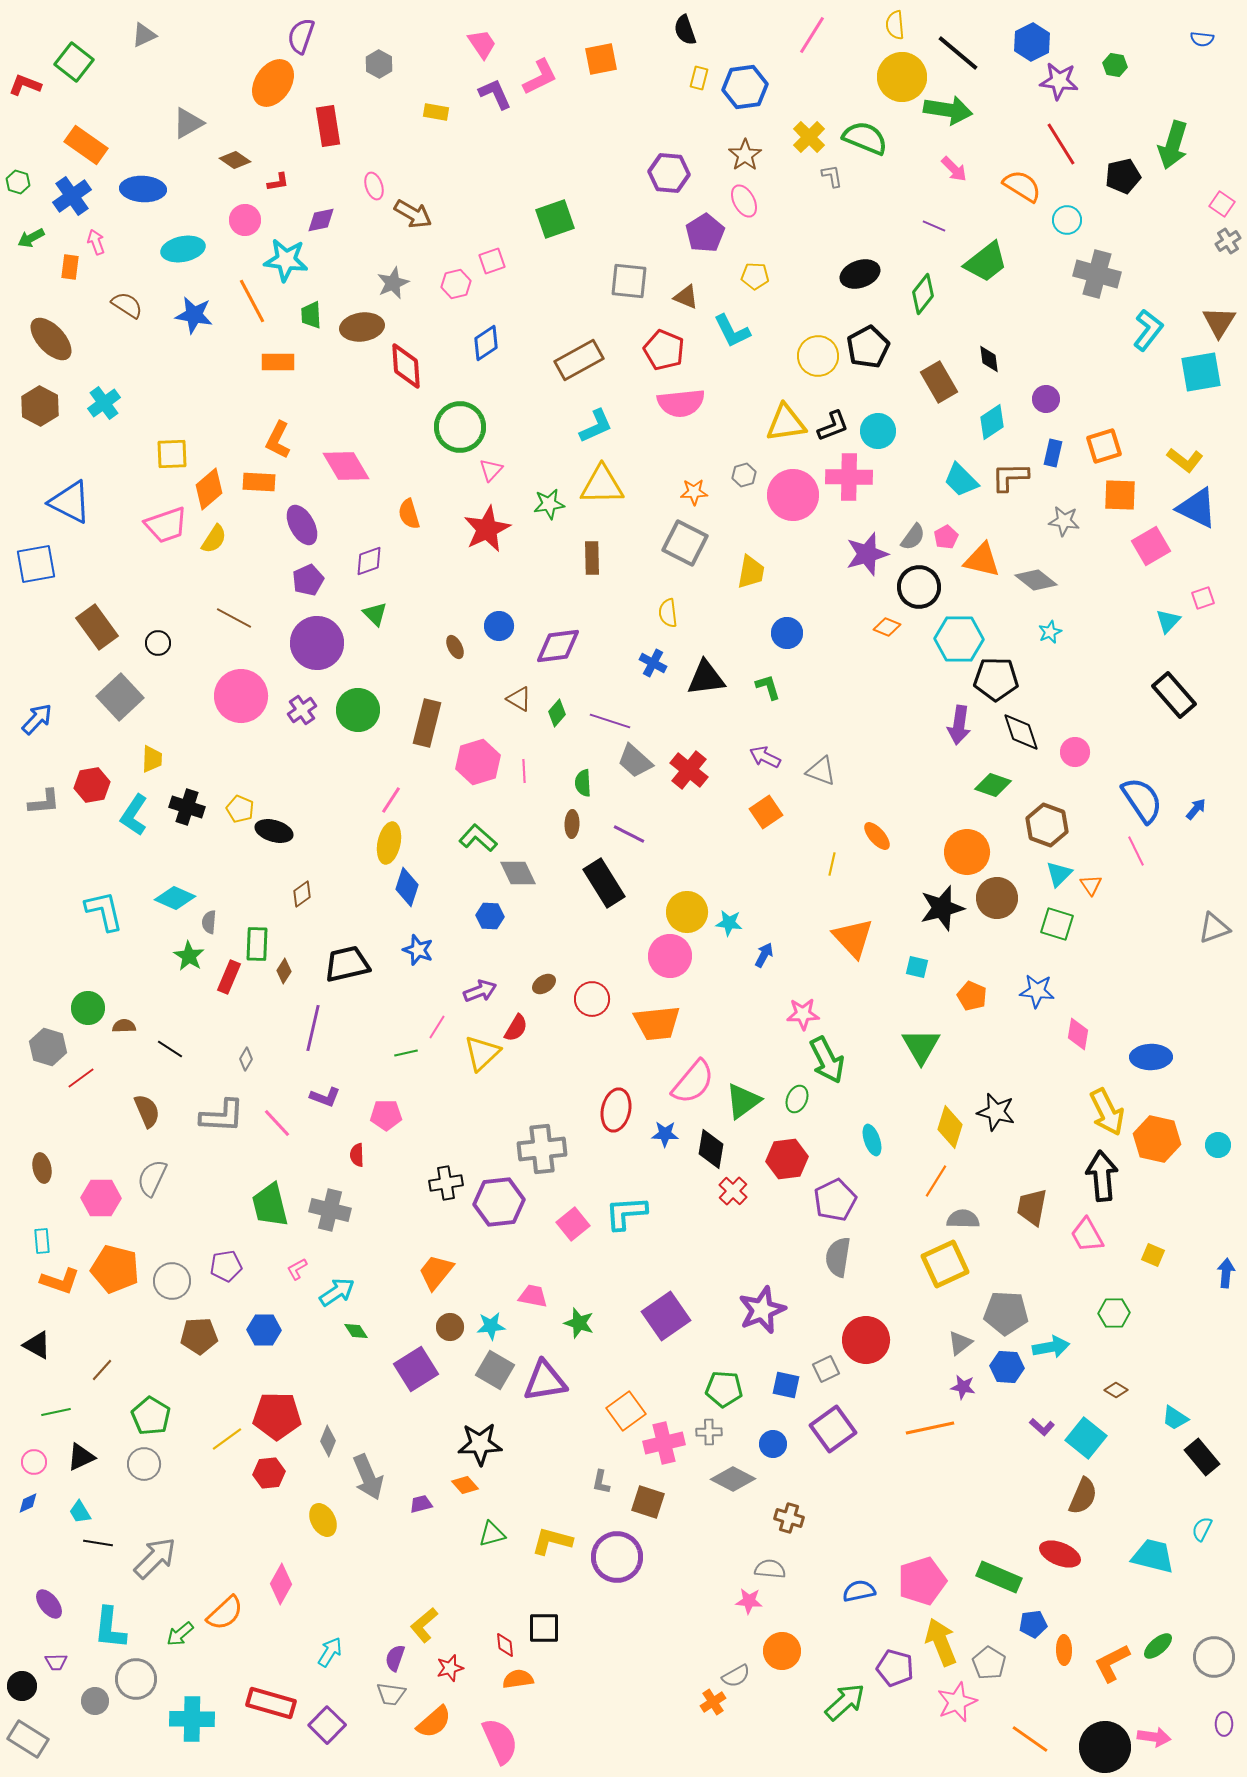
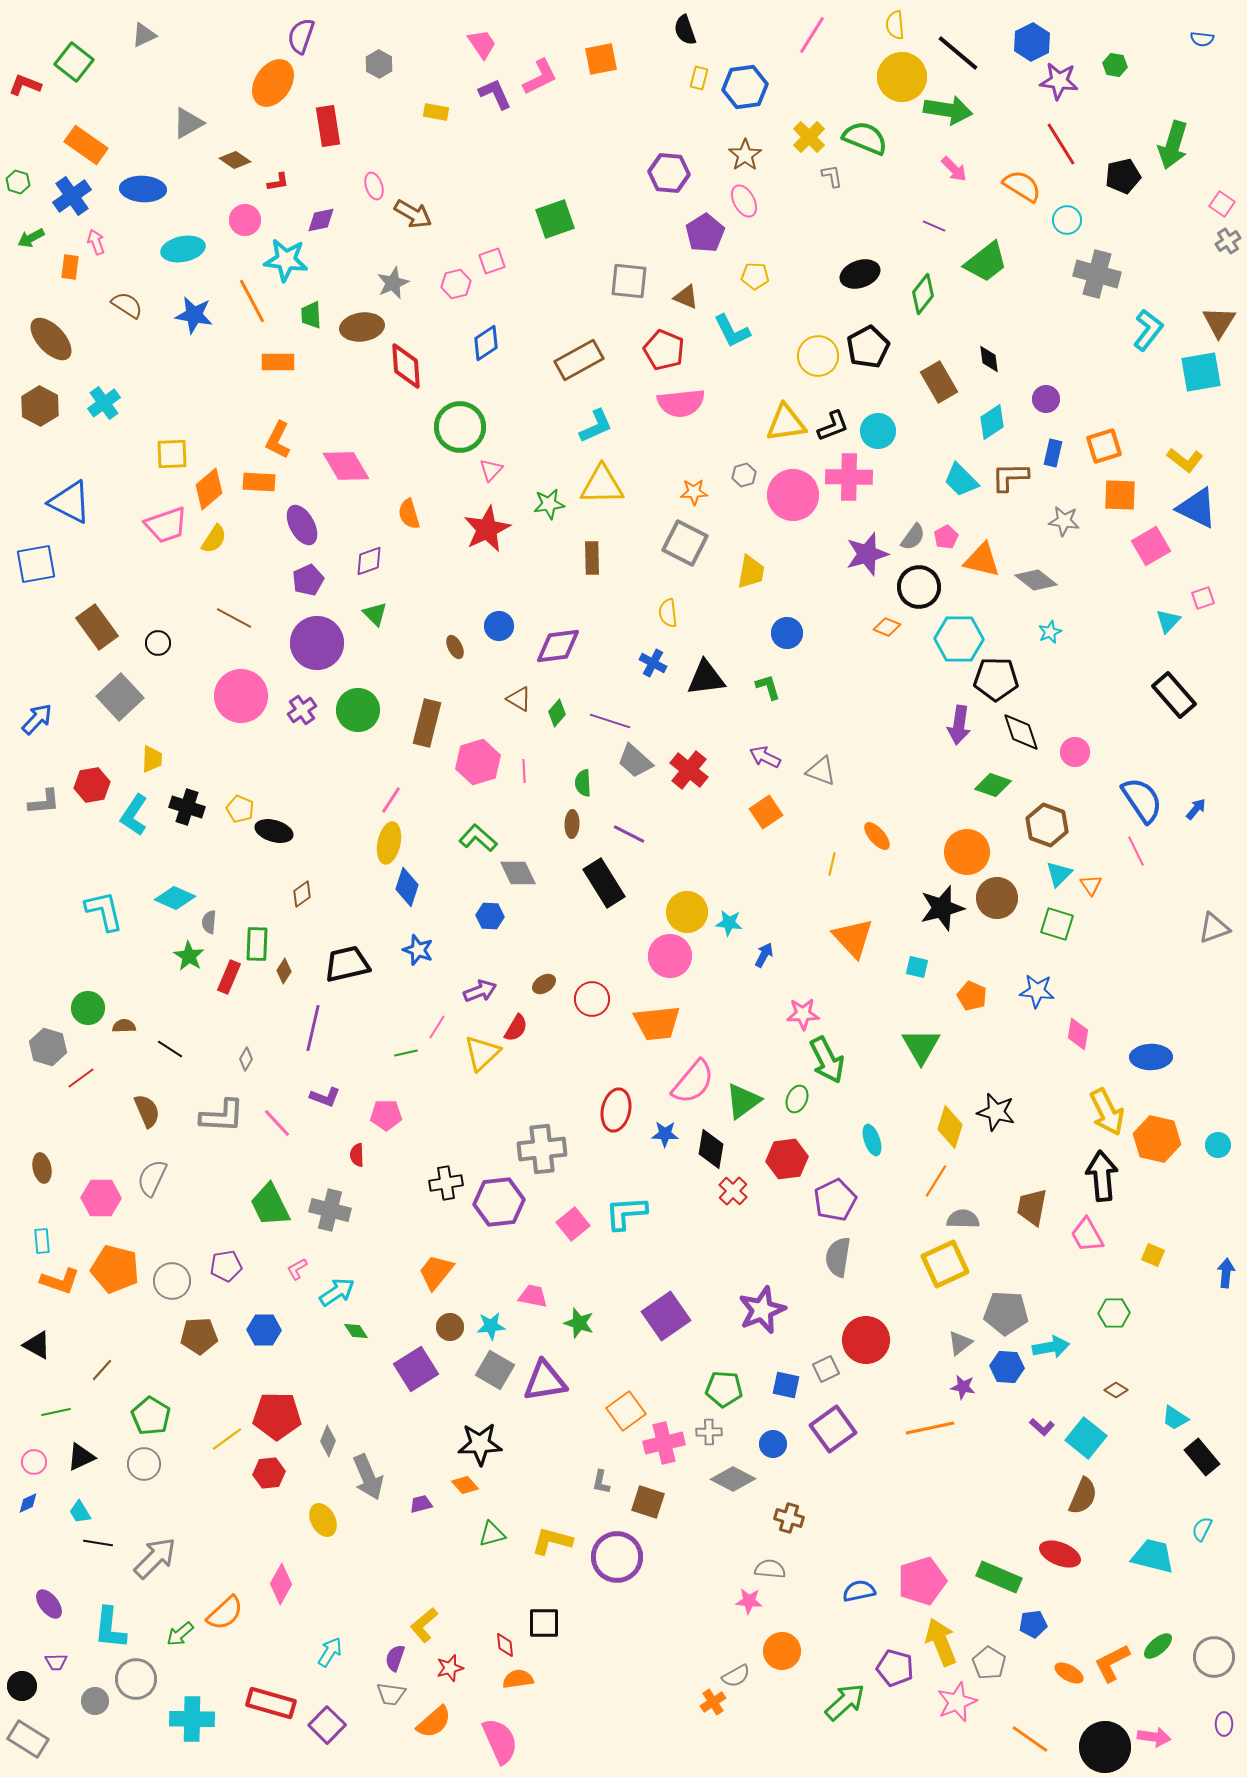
green trapezoid at (270, 1205): rotated 12 degrees counterclockwise
black square at (544, 1628): moved 5 px up
orange ellipse at (1064, 1650): moved 5 px right, 23 px down; rotated 60 degrees counterclockwise
